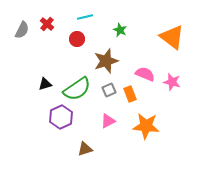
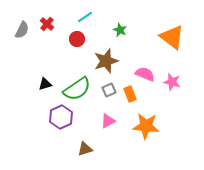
cyan line: rotated 21 degrees counterclockwise
